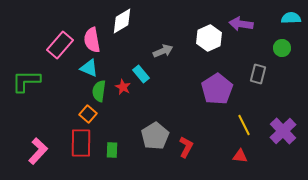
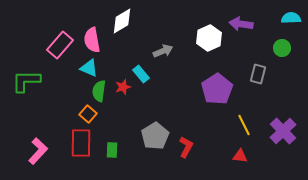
red star: rotated 28 degrees clockwise
